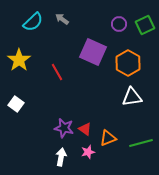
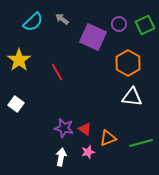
purple square: moved 15 px up
white triangle: rotated 15 degrees clockwise
